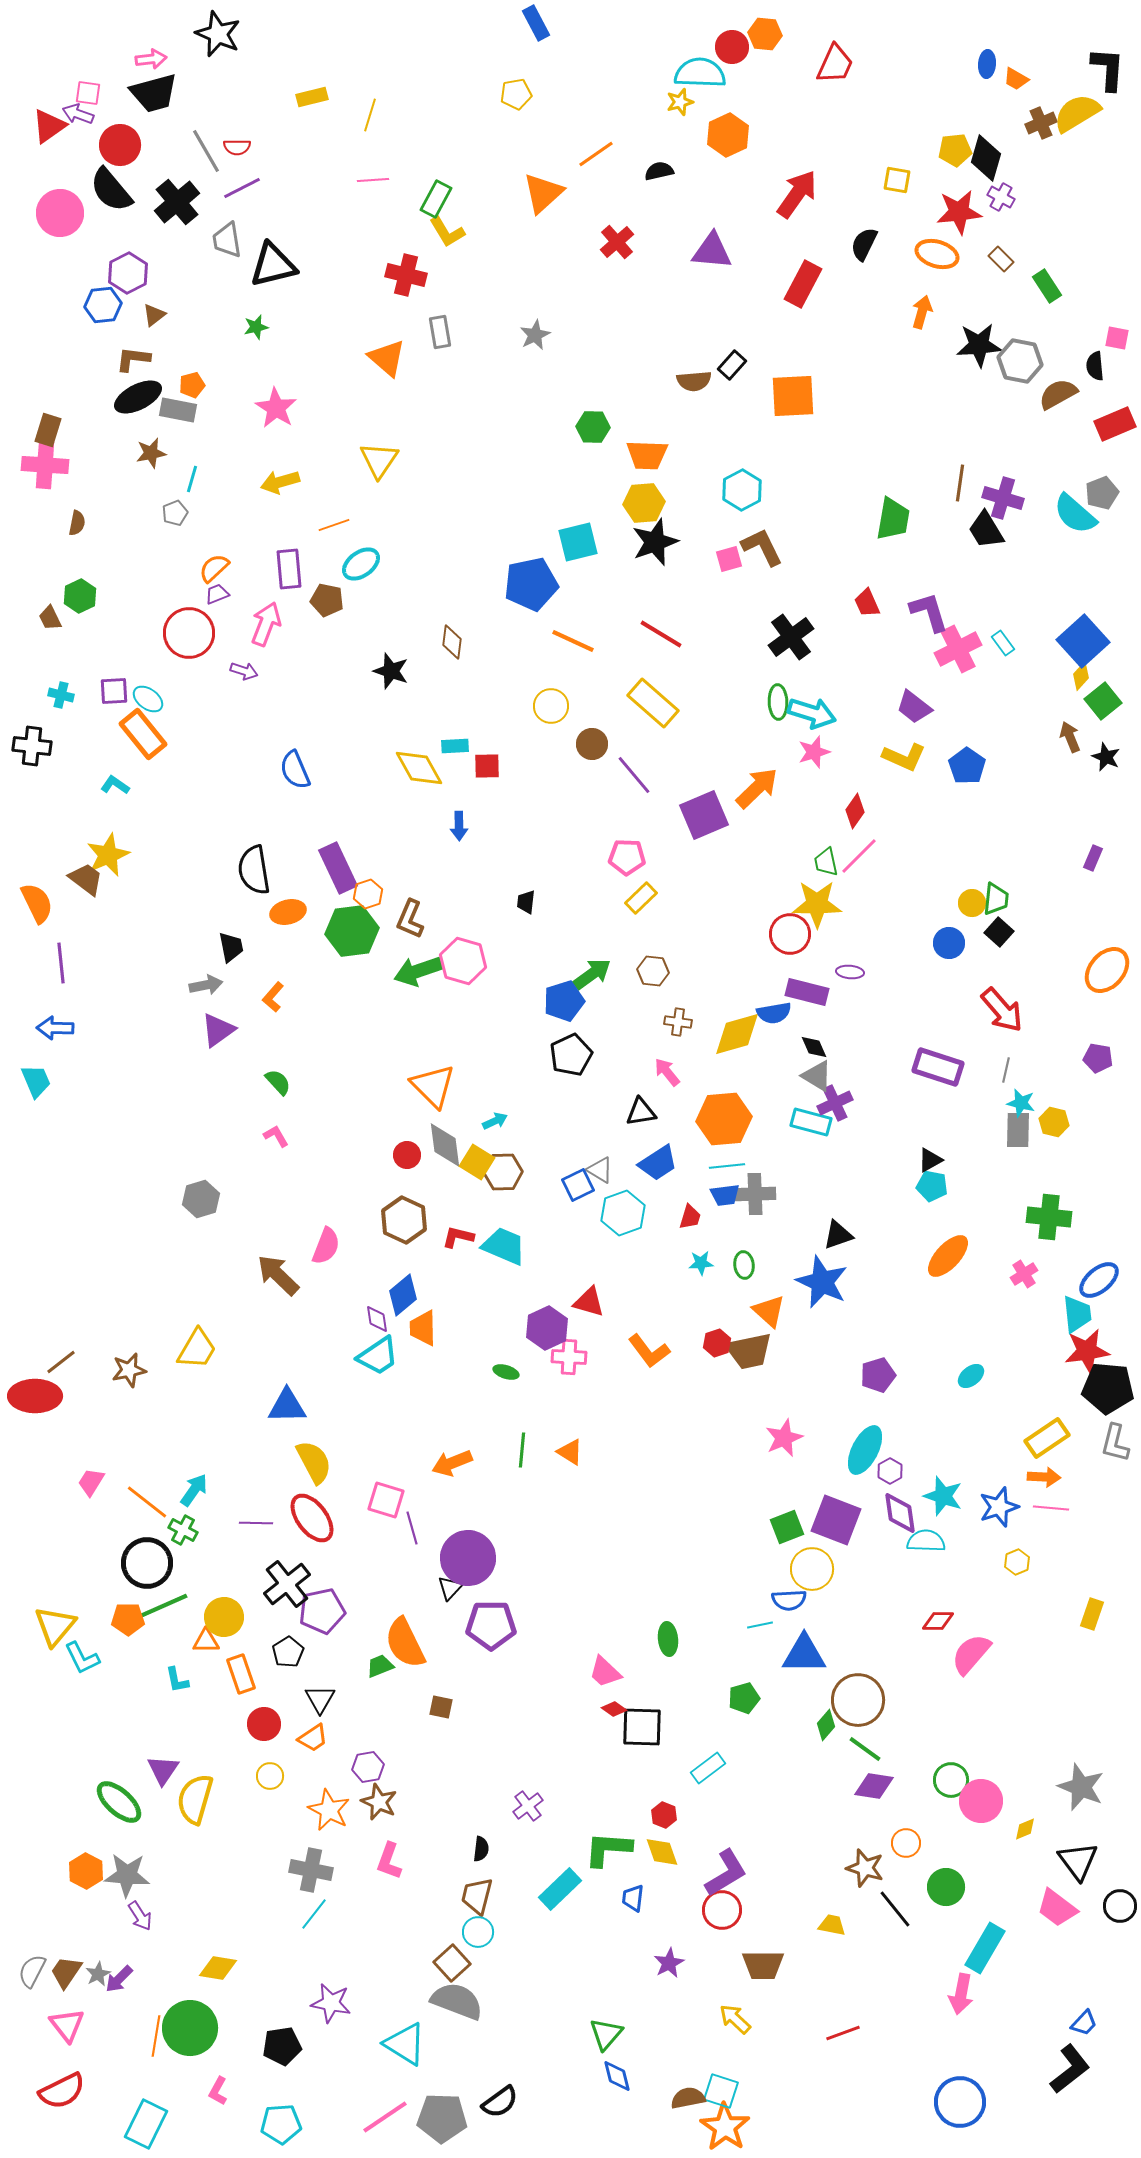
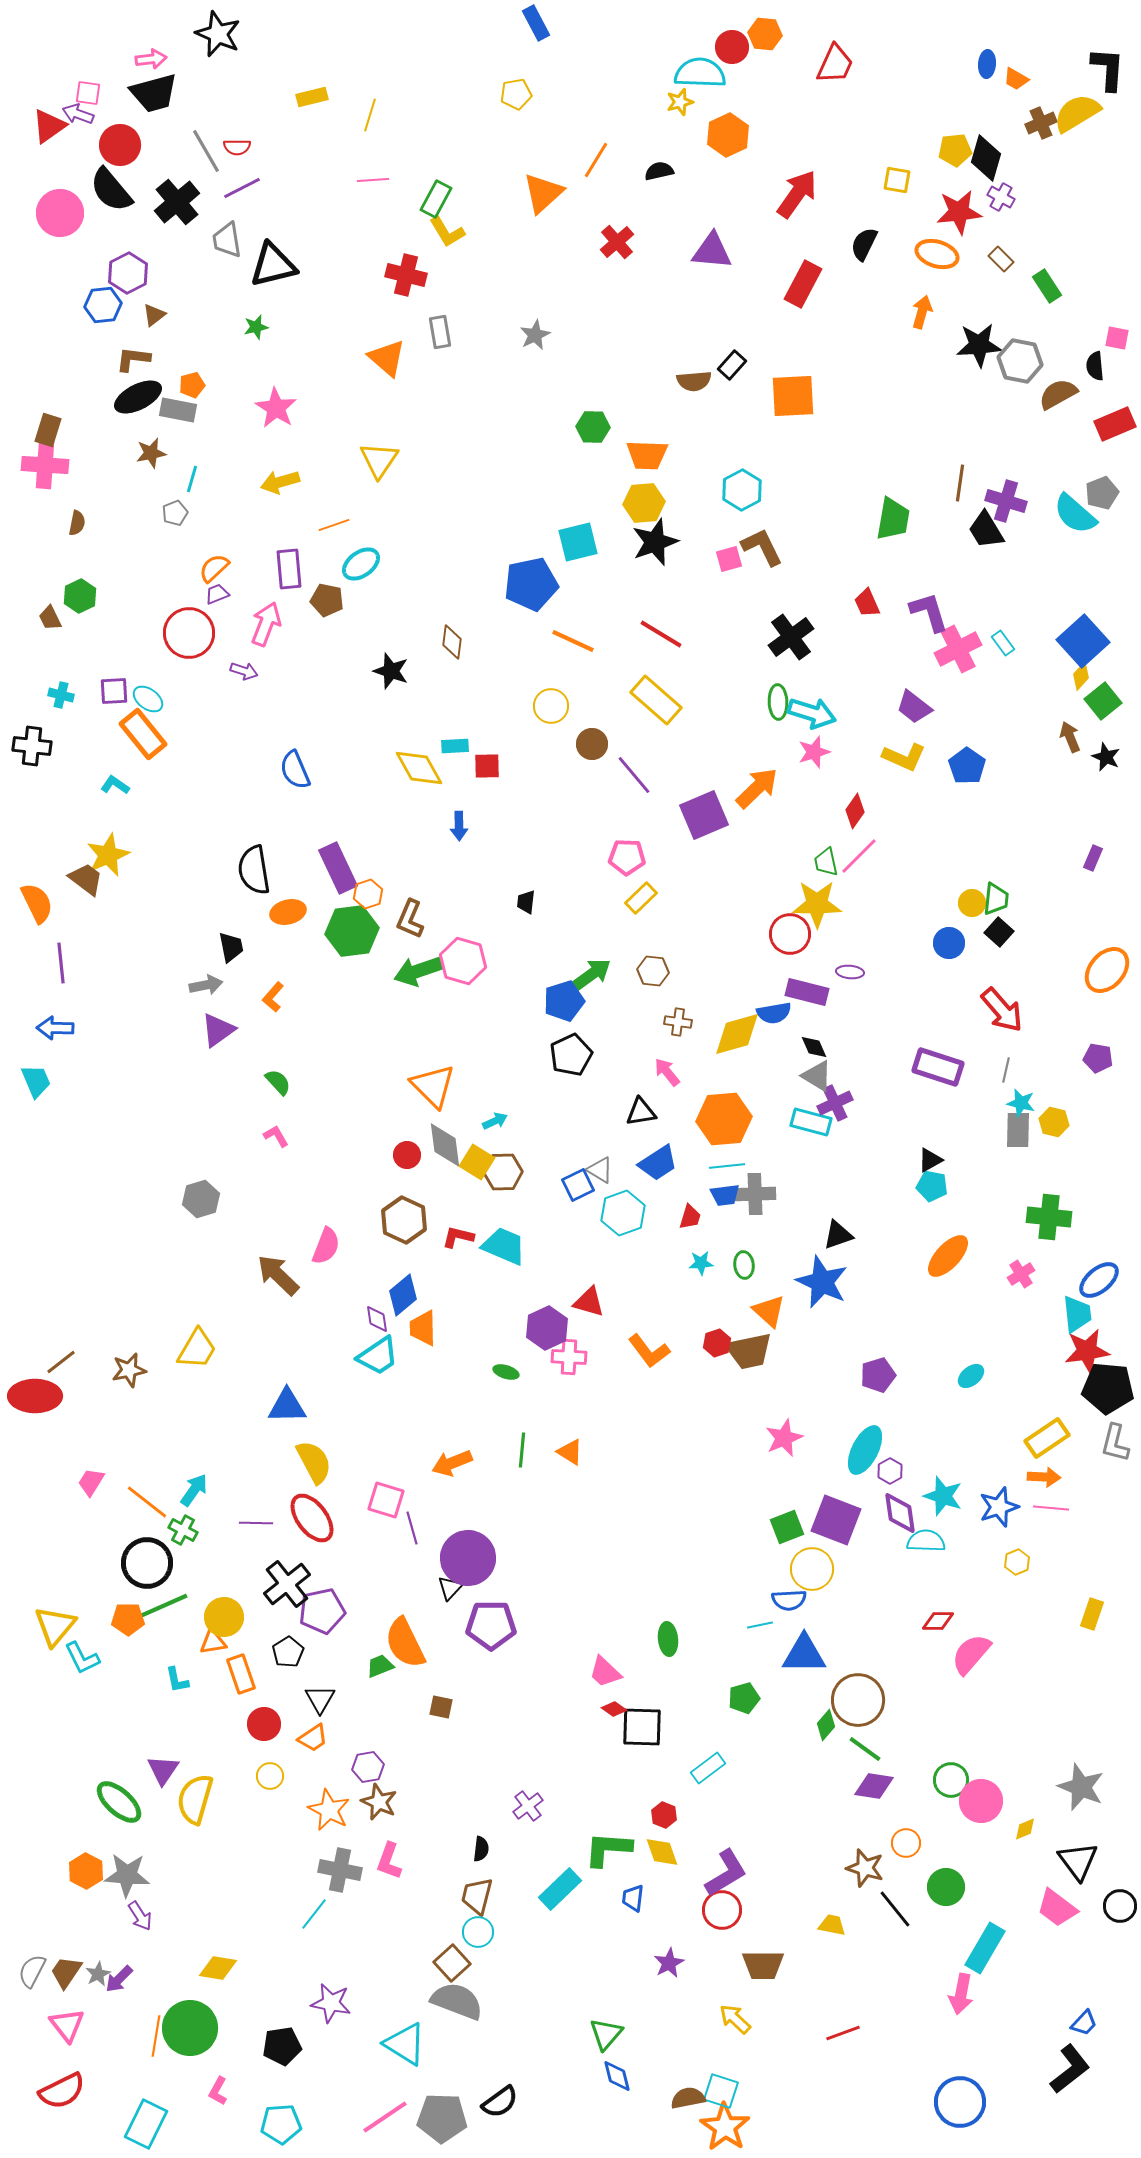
orange line at (596, 154): moved 6 px down; rotated 24 degrees counterclockwise
purple cross at (1003, 498): moved 3 px right, 3 px down
yellow rectangle at (653, 703): moved 3 px right, 3 px up
pink cross at (1024, 1274): moved 3 px left
orange triangle at (206, 1641): moved 7 px right, 1 px down; rotated 8 degrees counterclockwise
gray cross at (311, 1870): moved 29 px right
